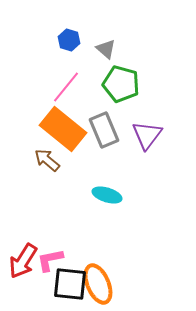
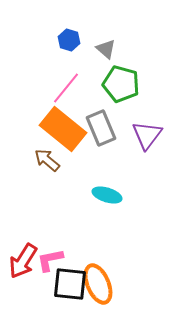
pink line: moved 1 px down
gray rectangle: moved 3 px left, 2 px up
